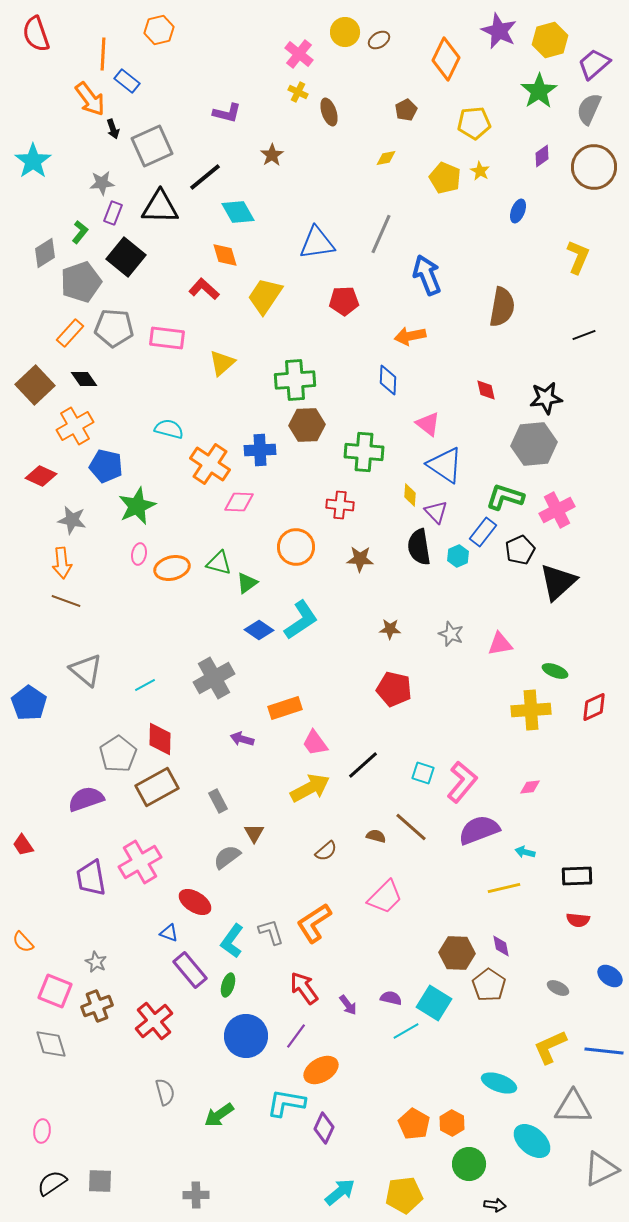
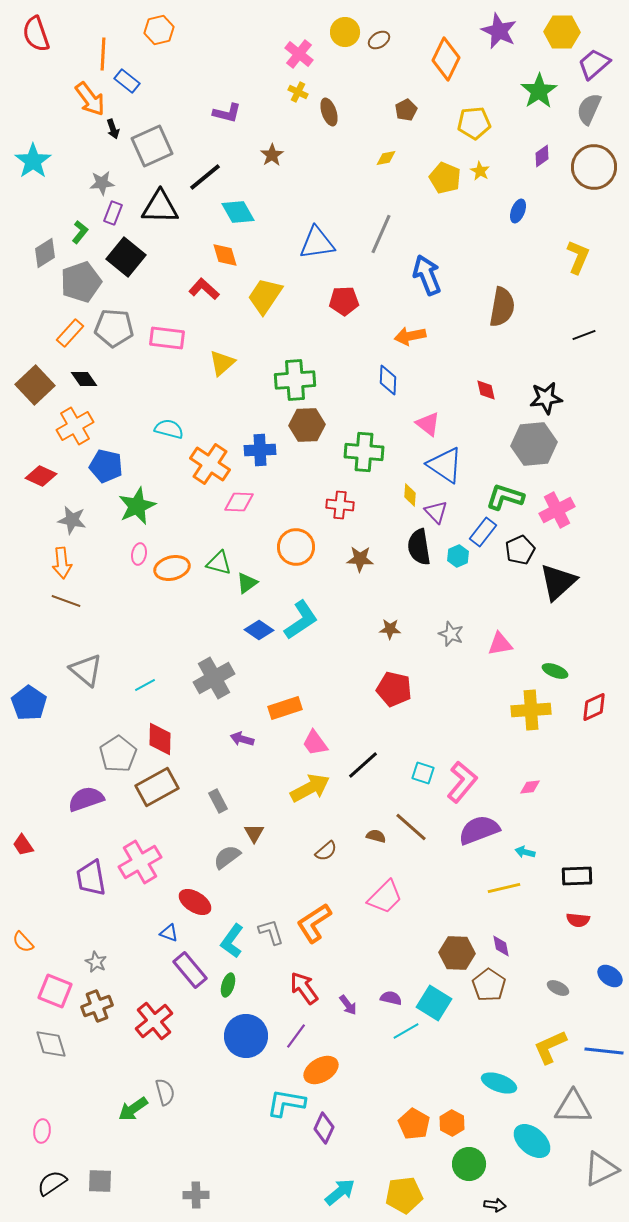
yellow hexagon at (550, 40): moved 12 px right, 8 px up; rotated 16 degrees clockwise
green arrow at (219, 1115): moved 86 px left, 6 px up
